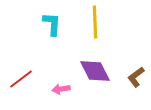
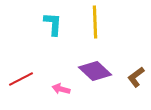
cyan L-shape: moved 1 px right
purple diamond: rotated 20 degrees counterclockwise
red line: rotated 10 degrees clockwise
pink arrow: rotated 24 degrees clockwise
